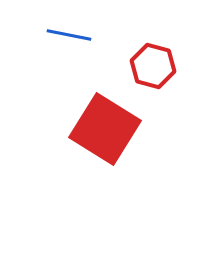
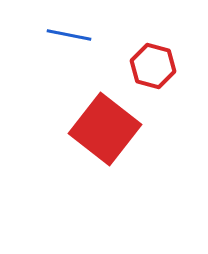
red square: rotated 6 degrees clockwise
